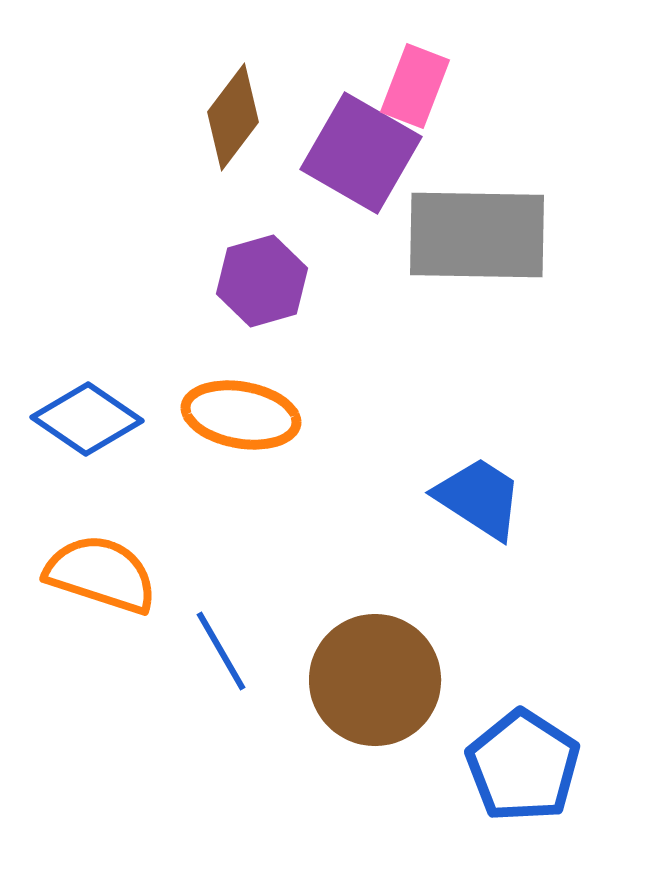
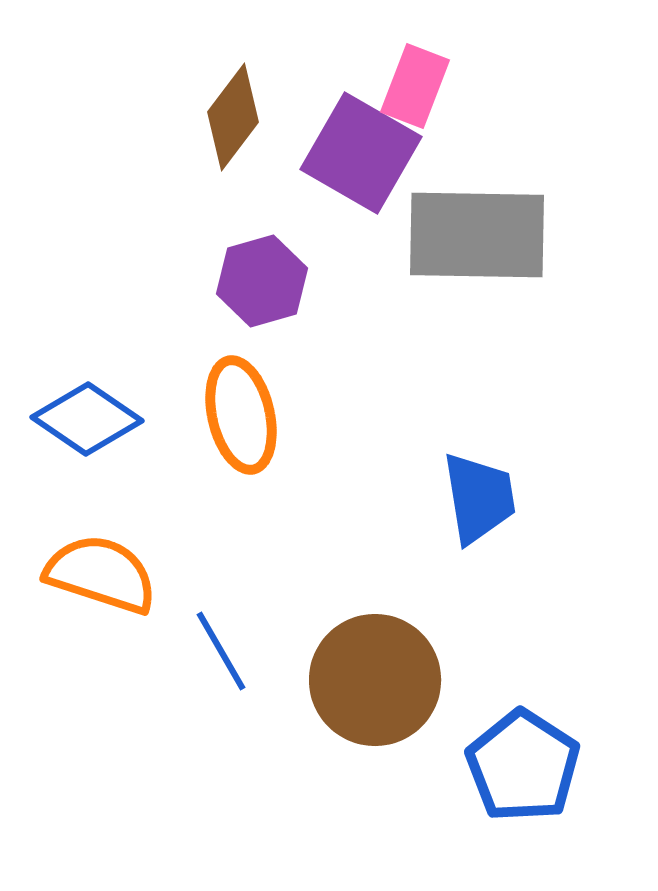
orange ellipse: rotated 67 degrees clockwise
blue trapezoid: rotated 48 degrees clockwise
